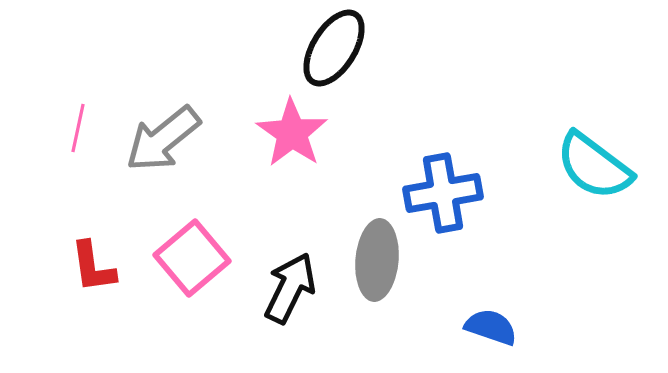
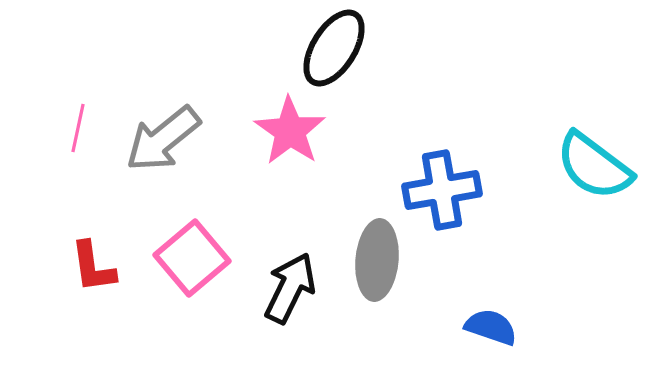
pink star: moved 2 px left, 2 px up
blue cross: moved 1 px left, 3 px up
